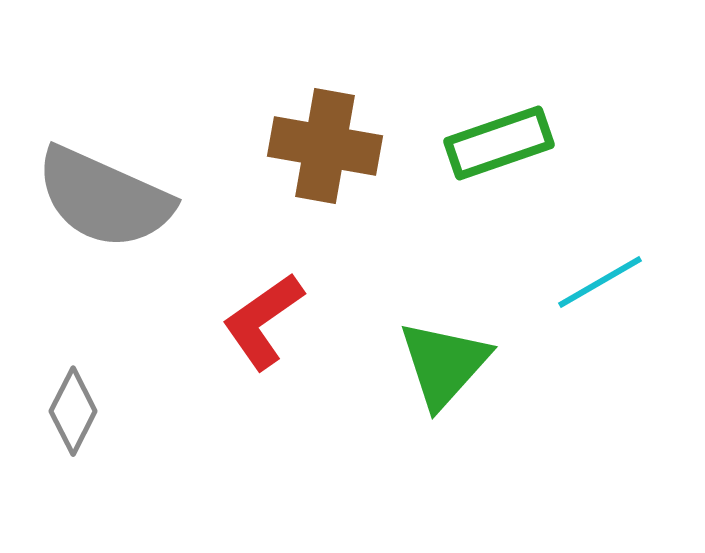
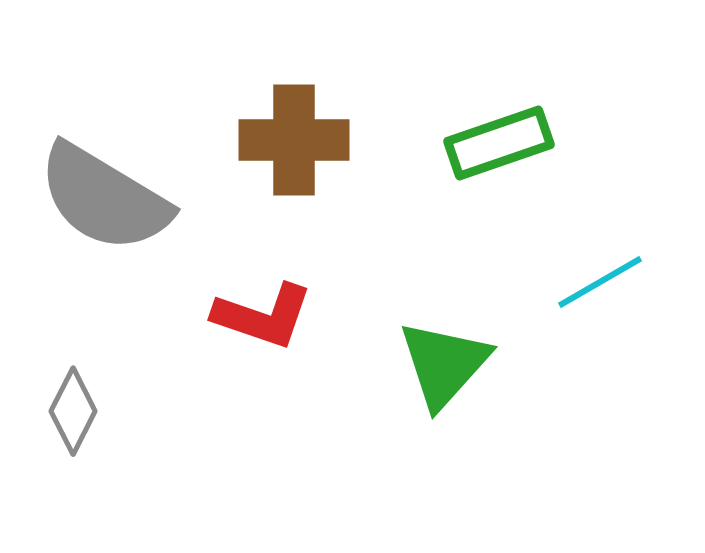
brown cross: moved 31 px left, 6 px up; rotated 10 degrees counterclockwise
gray semicircle: rotated 7 degrees clockwise
red L-shape: moved 5 px up; rotated 126 degrees counterclockwise
